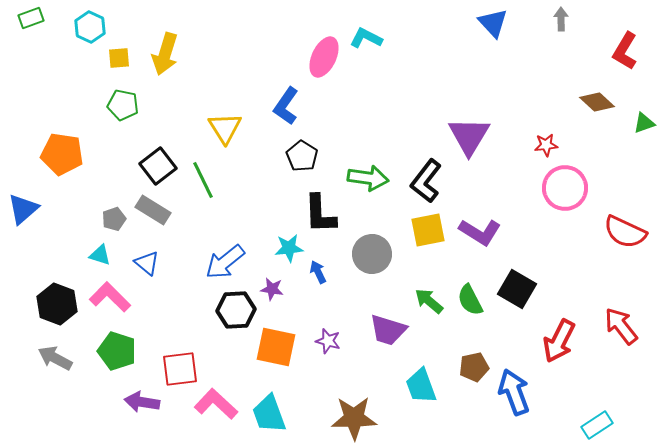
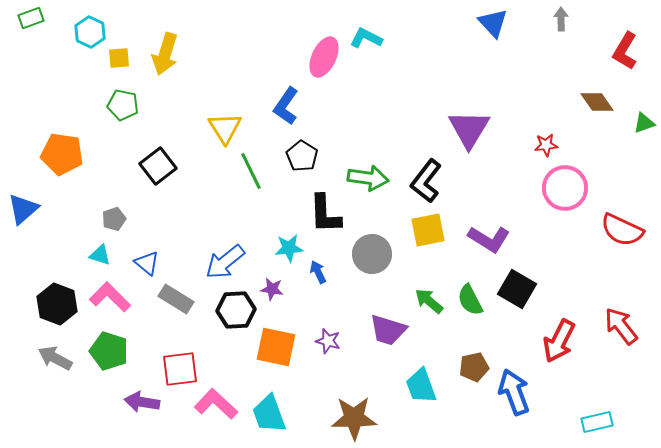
cyan hexagon at (90, 27): moved 5 px down
brown diamond at (597, 102): rotated 12 degrees clockwise
purple triangle at (469, 136): moved 7 px up
green line at (203, 180): moved 48 px right, 9 px up
gray rectangle at (153, 210): moved 23 px right, 89 px down
black L-shape at (320, 214): moved 5 px right
purple L-shape at (480, 232): moved 9 px right, 7 px down
red semicircle at (625, 232): moved 3 px left, 2 px up
green pentagon at (117, 351): moved 8 px left
cyan rectangle at (597, 425): moved 3 px up; rotated 20 degrees clockwise
